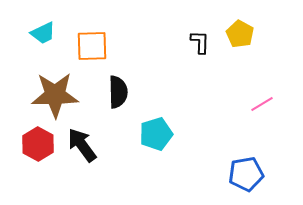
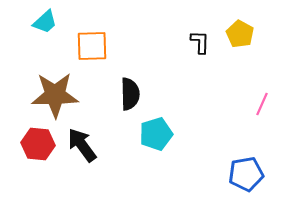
cyan trapezoid: moved 2 px right, 11 px up; rotated 16 degrees counterclockwise
black semicircle: moved 12 px right, 2 px down
pink line: rotated 35 degrees counterclockwise
red hexagon: rotated 24 degrees counterclockwise
